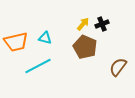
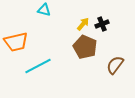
cyan triangle: moved 1 px left, 28 px up
brown semicircle: moved 3 px left, 2 px up
